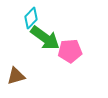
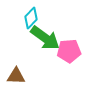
pink pentagon: moved 1 px left
brown triangle: rotated 18 degrees clockwise
